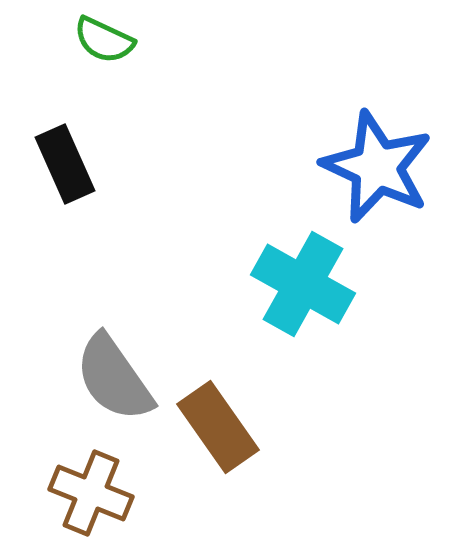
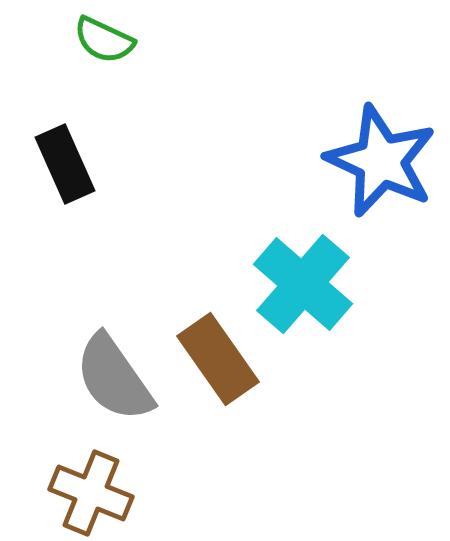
blue star: moved 4 px right, 6 px up
cyan cross: rotated 12 degrees clockwise
brown rectangle: moved 68 px up
